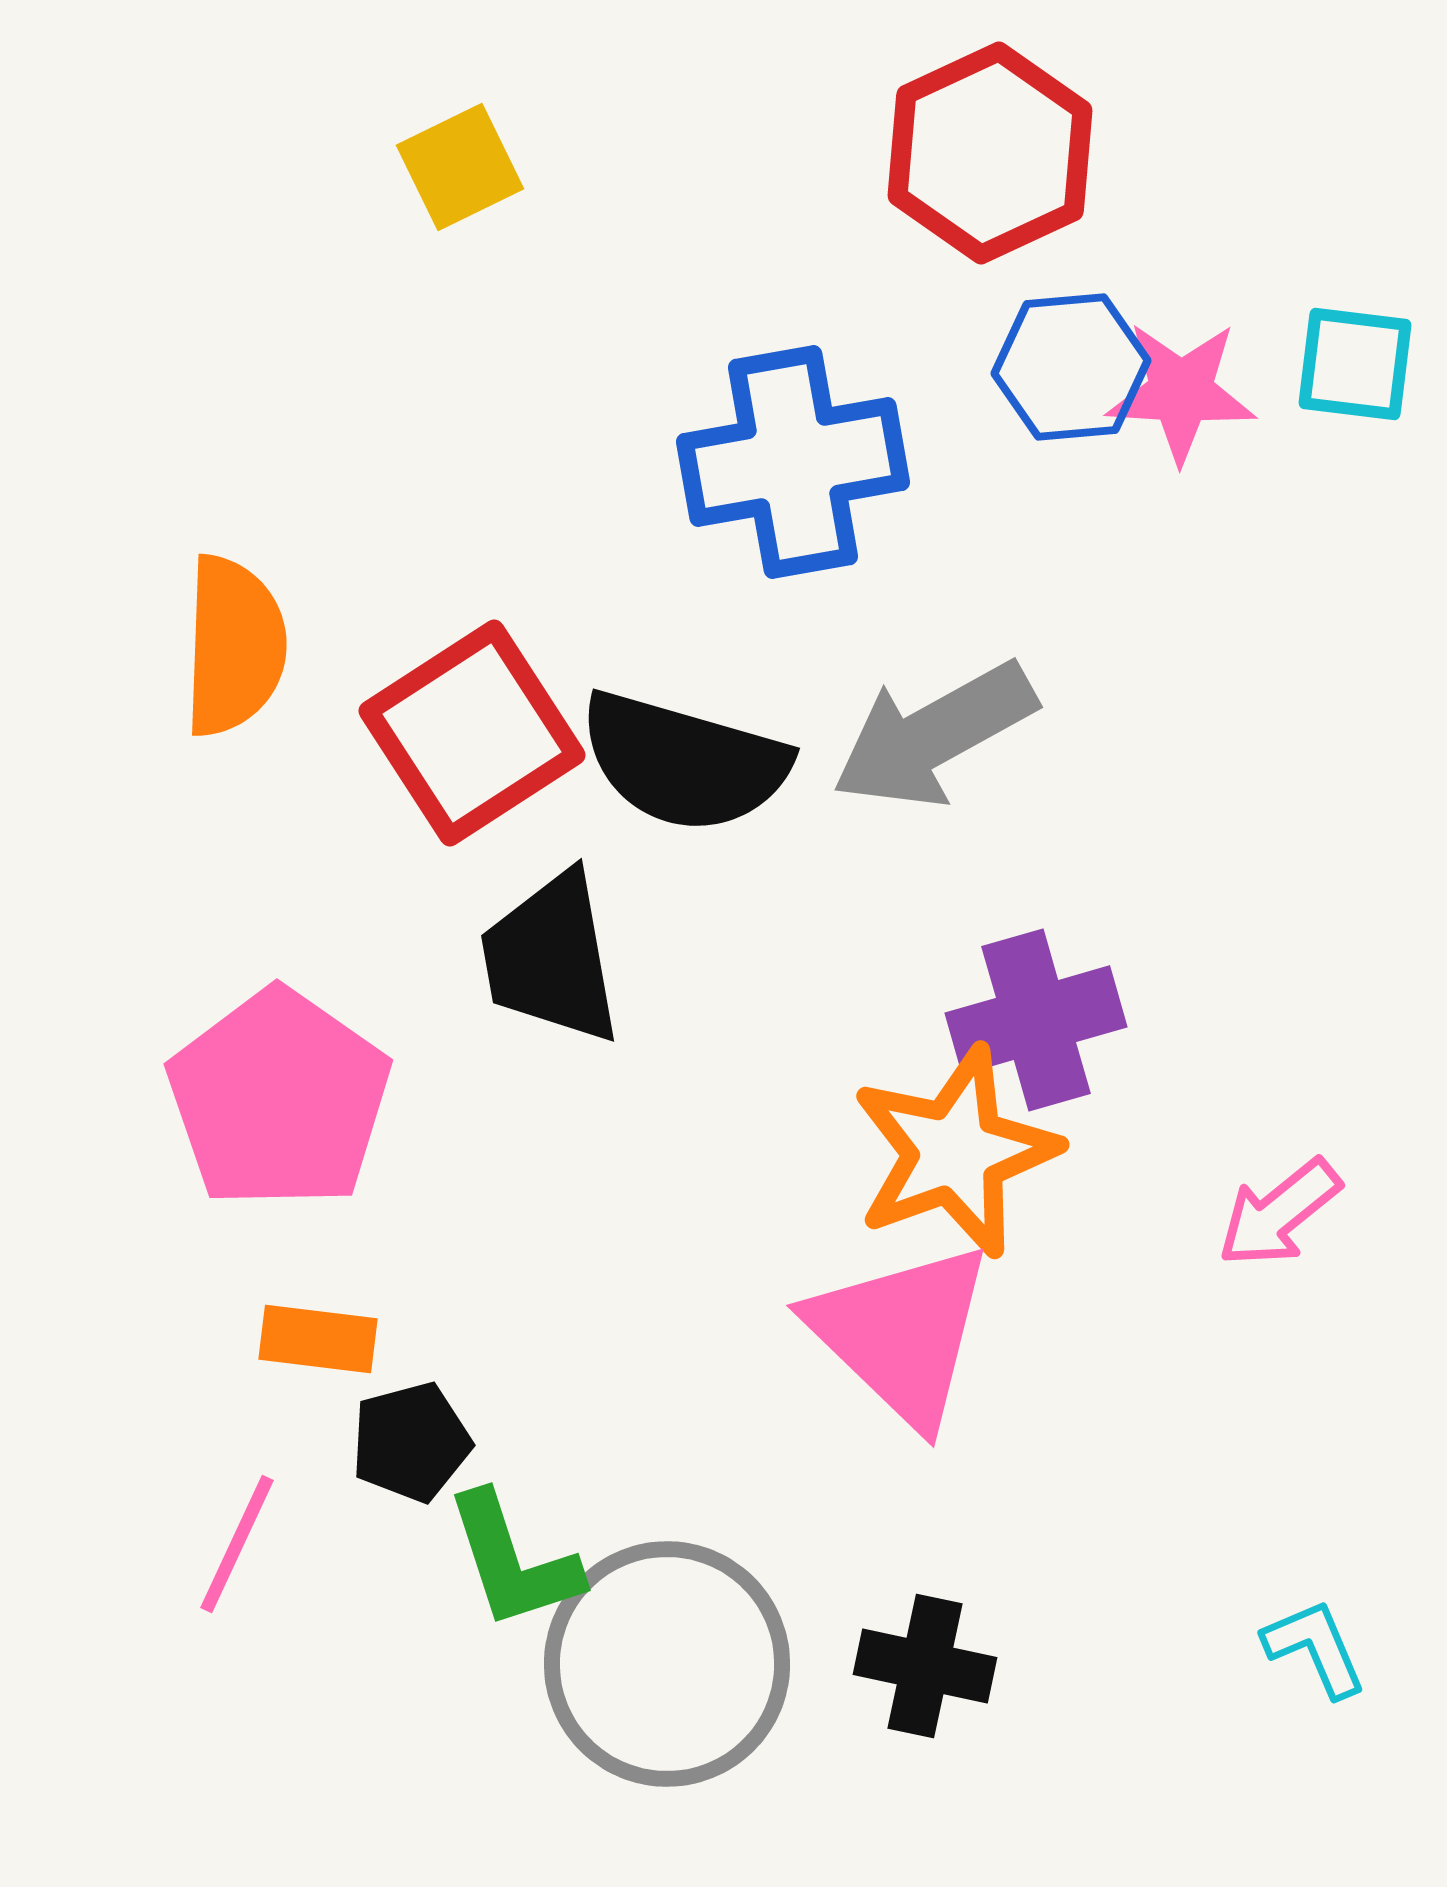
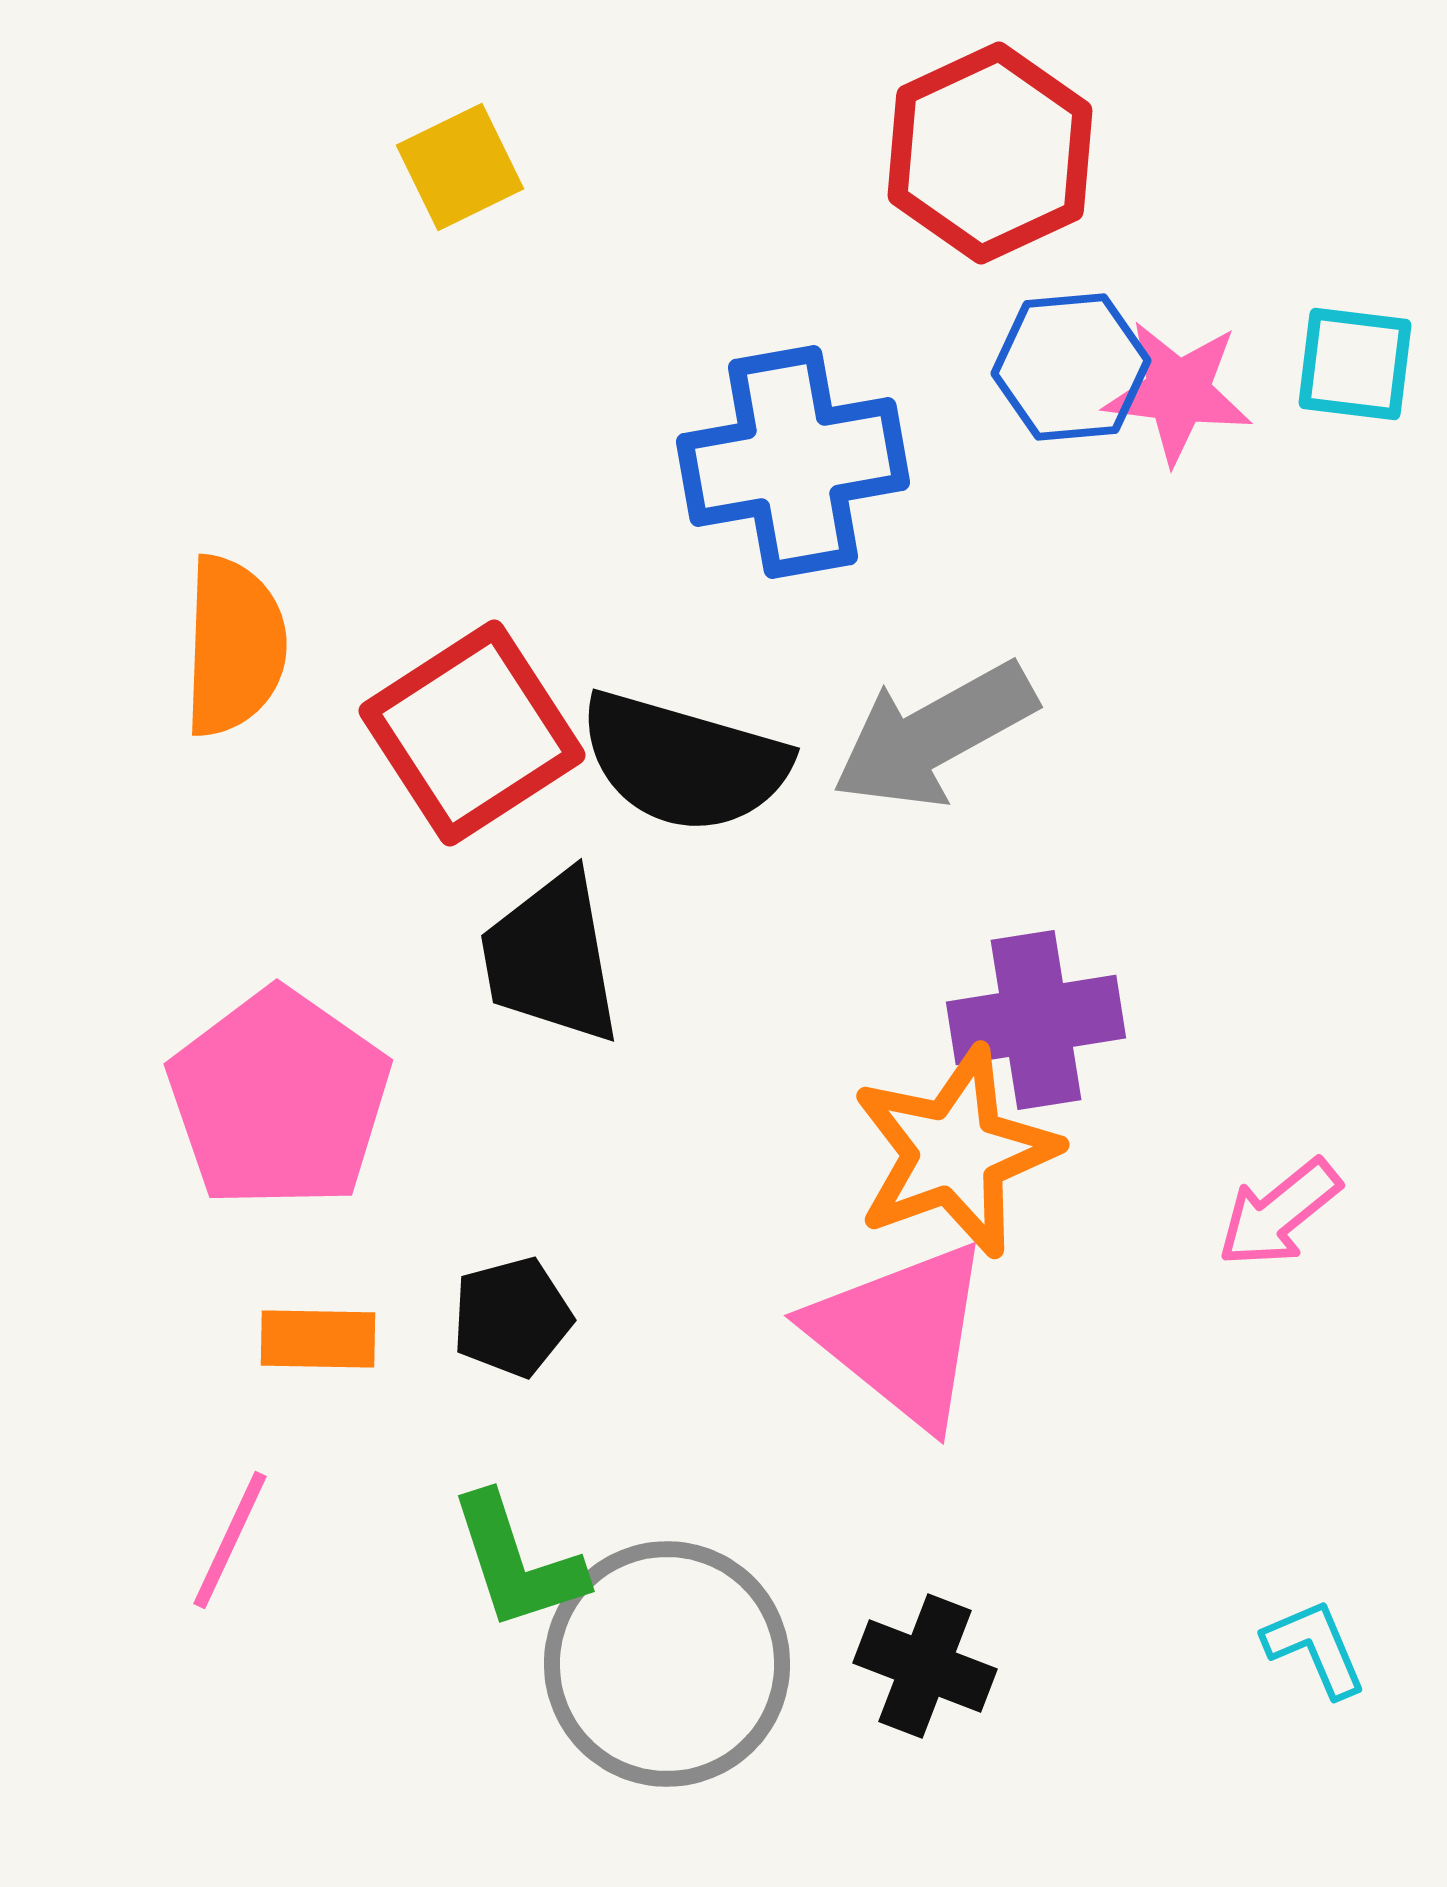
pink star: moved 3 px left; rotated 4 degrees clockwise
purple cross: rotated 7 degrees clockwise
pink triangle: rotated 5 degrees counterclockwise
orange rectangle: rotated 6 degrees counterclockwise
black pentagon: moved 101 px right, 125 px up
pink line: moved 7 px left, 4 px up
green L-shape: moved 4 px right, 1 px down
black cross: rotated 9 degrees clockwise
